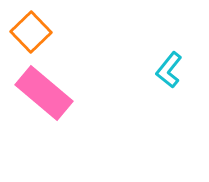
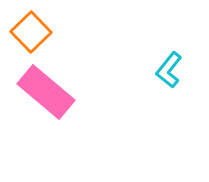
pink rectangle: moved 2 px right, 1 px up
